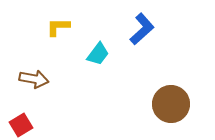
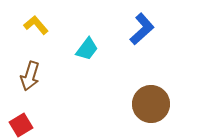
yellow L-shape: moved 22 px left, 2 px up; rotated 50 degrees clockwise
cyan trapezoid: moved 11 px left, 5 px up
brown arrow: moved 4 px left, 3 px up; rotated 96 degrees clockwise
brown circle: moved 20 px left
